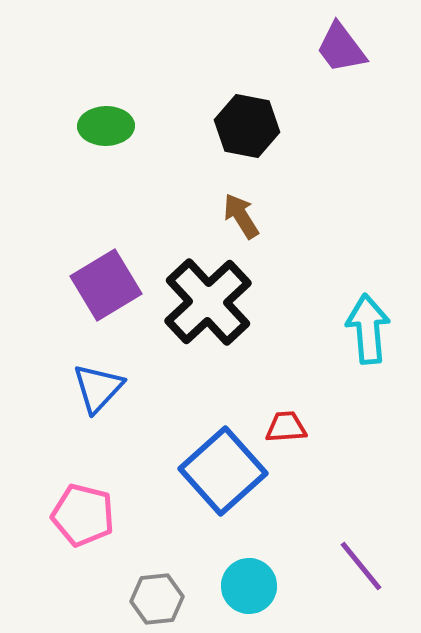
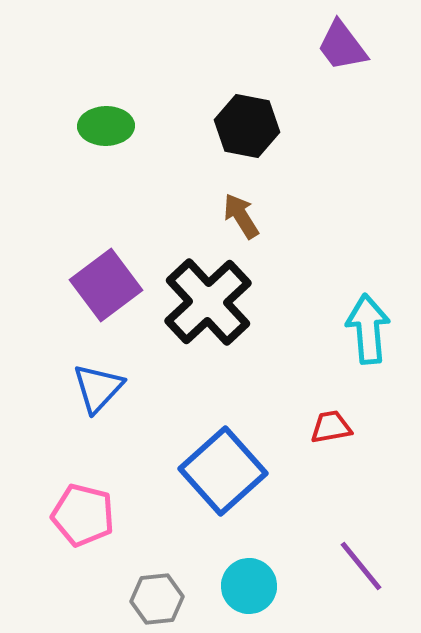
purple trapezoid: moved 1 px right, 2 px up
purple square: rotated 6 degrees counterclockwise
red trapezoid: moved 45 px right; rotated 6 degrees counterclockwise
